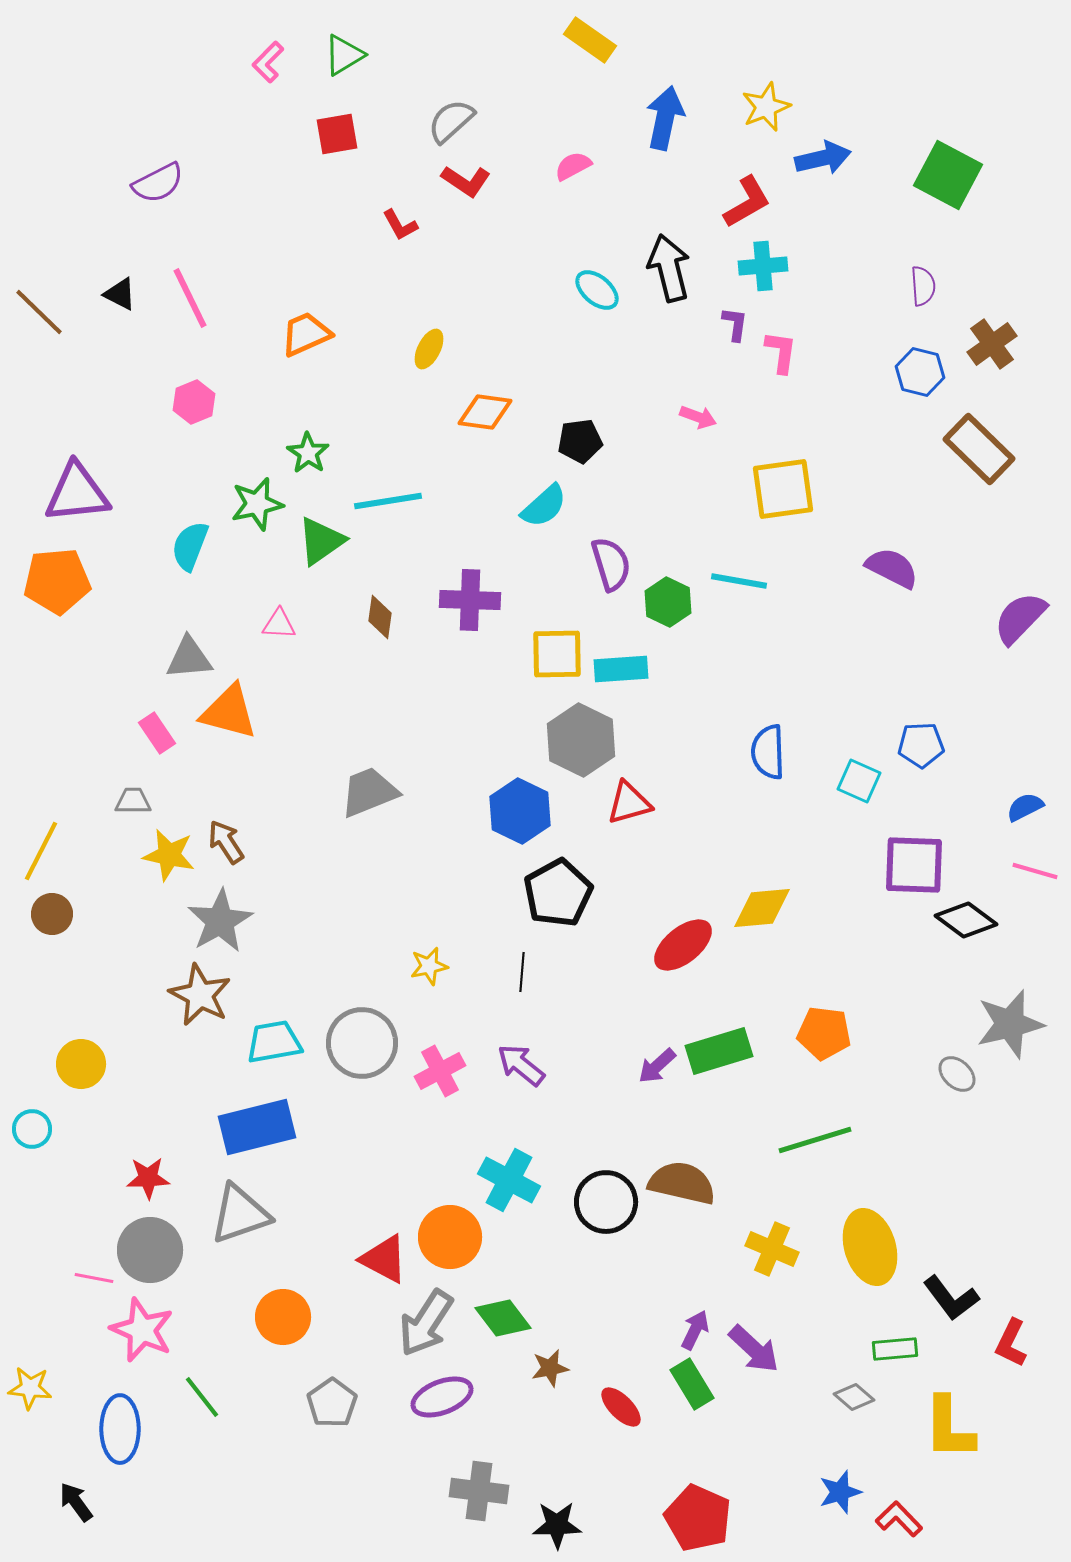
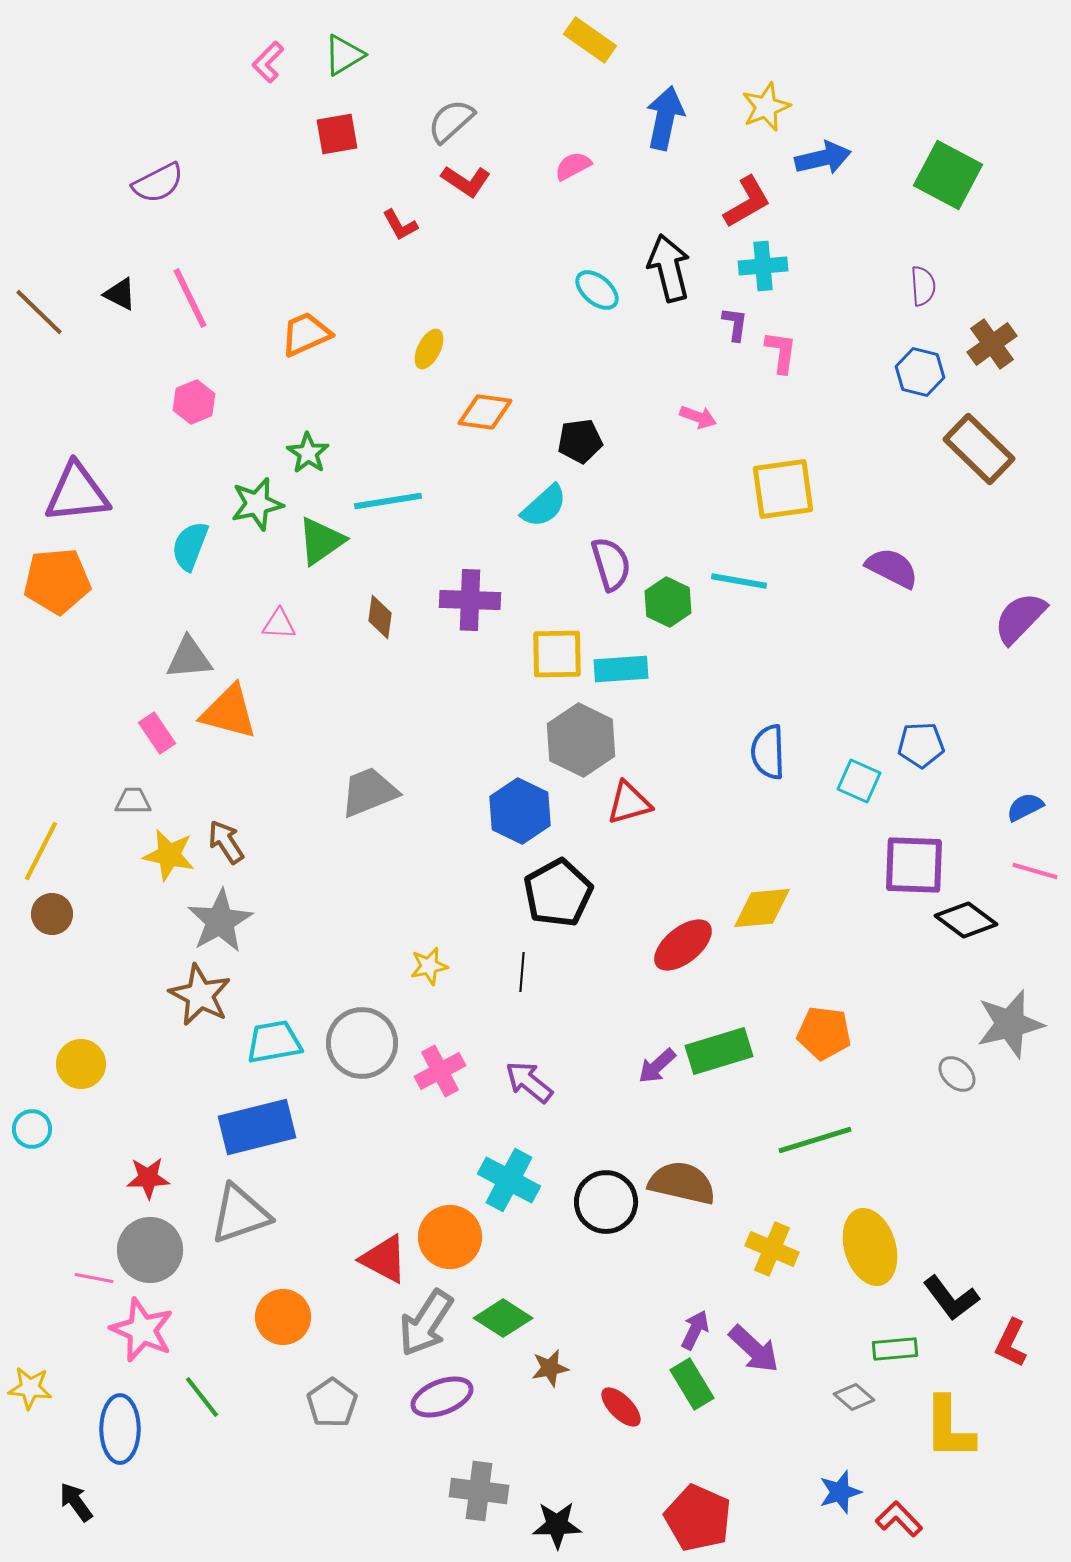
purple arrow at (521, 1065): moved 8 px right, 17 px down
green diamond at (503, 1318): rotated 20 degrees counterclockwise
